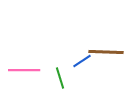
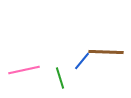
blue line: rotated 18 degrees counterclockwise
pink line: rotated 12 degrees counterclockwise
